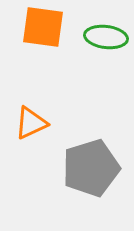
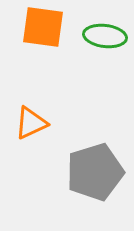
green ellipse: moved 1 px left, 1 px up
gray pentagon: moved 4 px right, 4 px down
